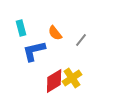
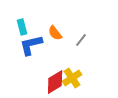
cyan rectangle: moved 1 px right, 1 px up
blue L-shape: moved 3 px left, 6 px up
red diamond: moved 1 px right, 1 px down
